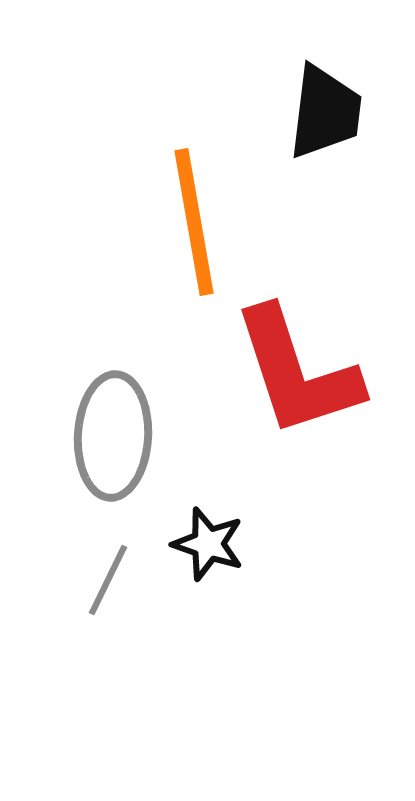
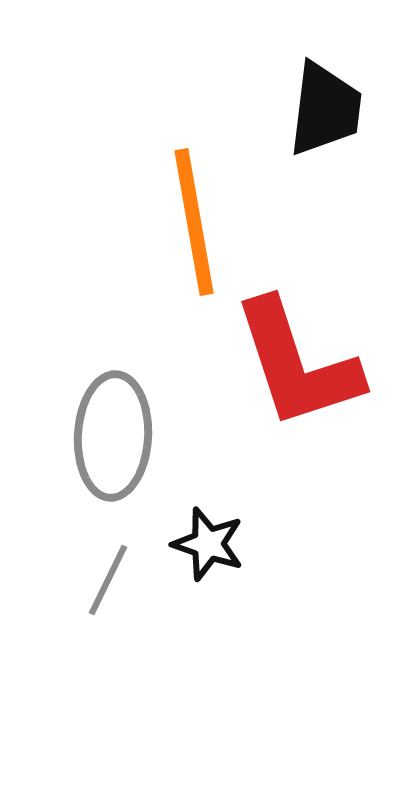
black trapezoid: moved 3 px up
red L-shape: moved 8 px up
